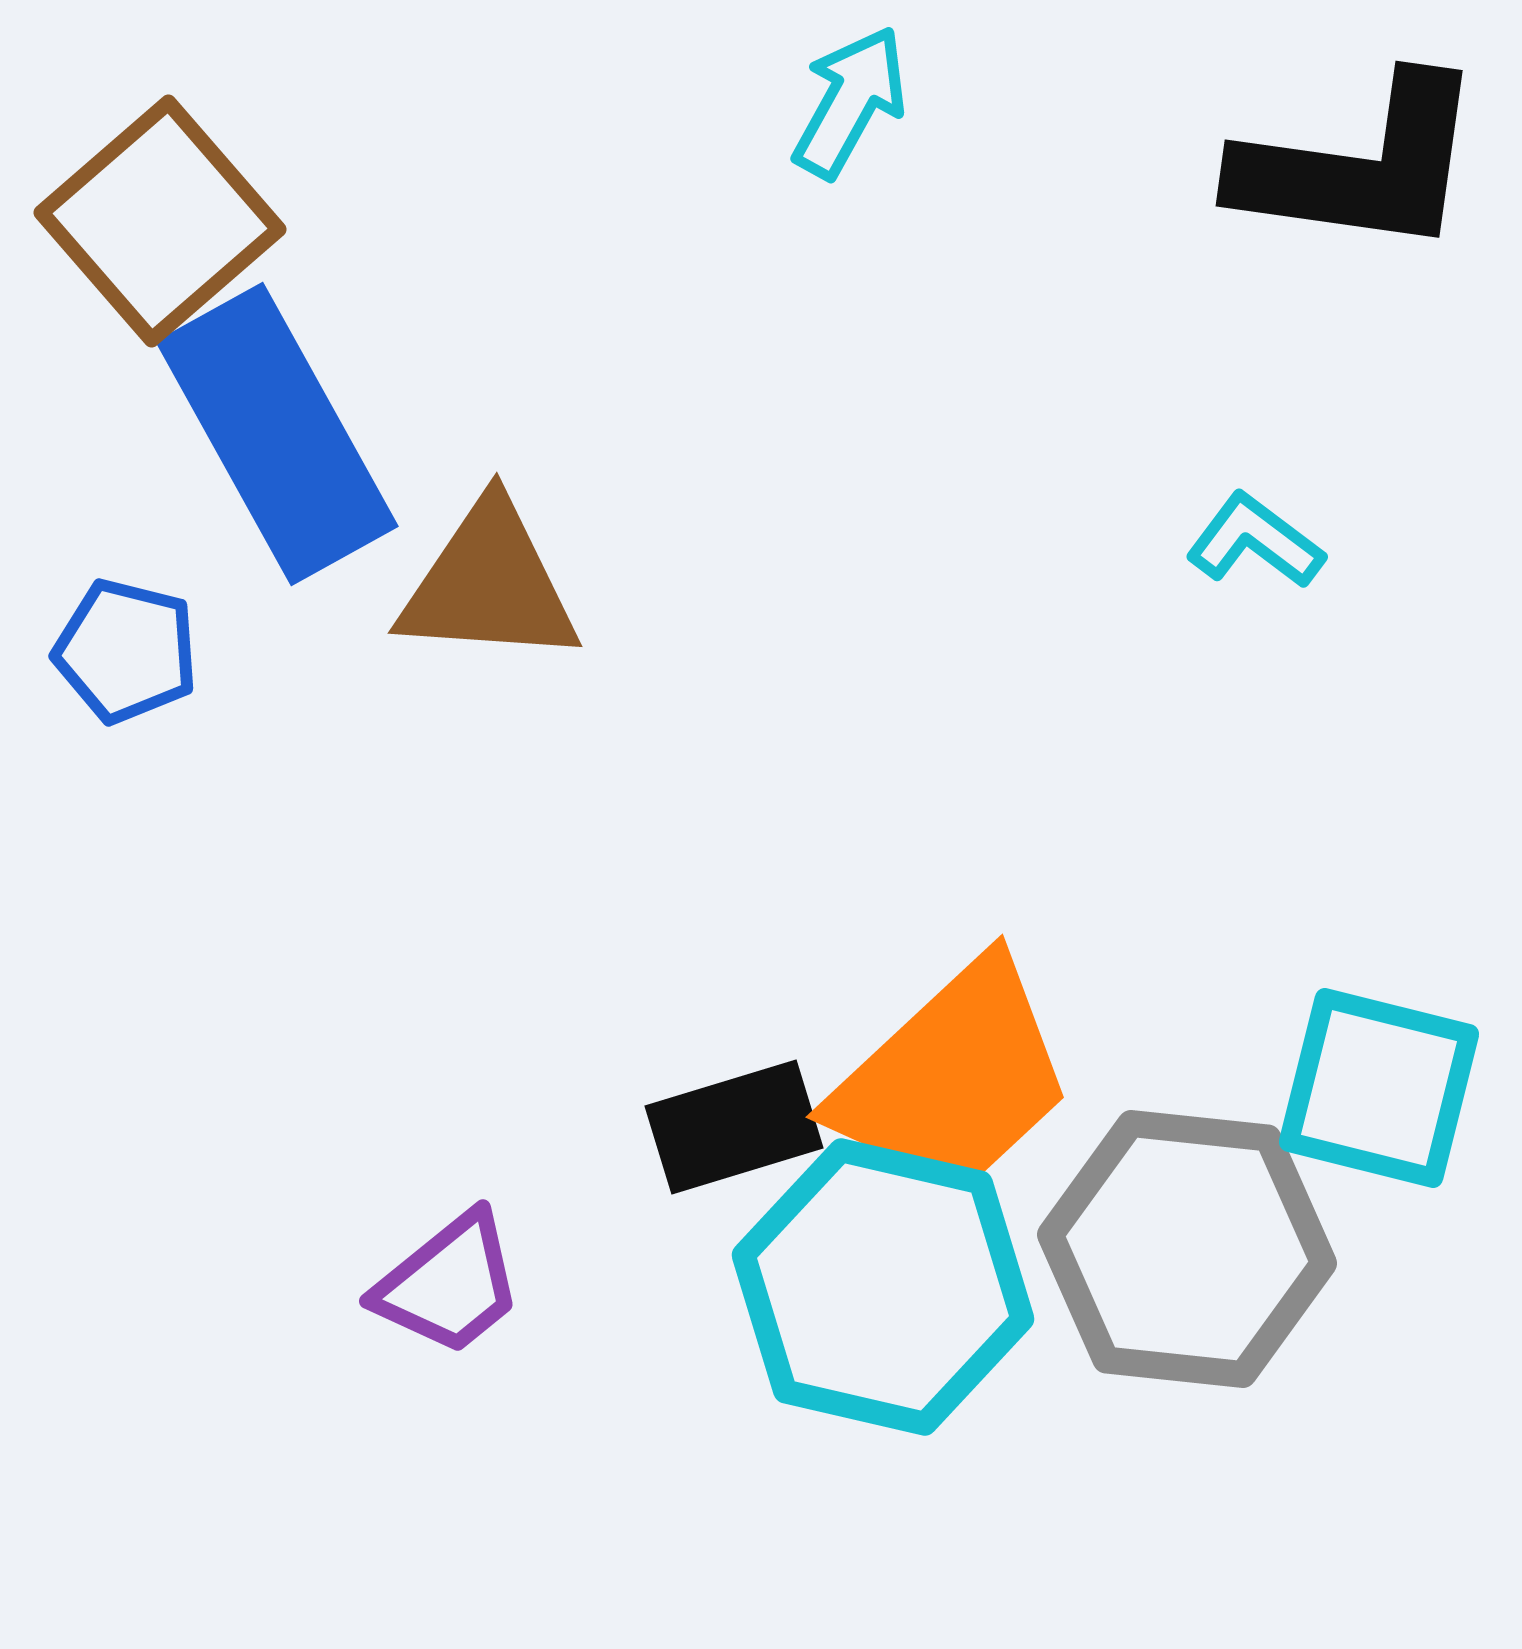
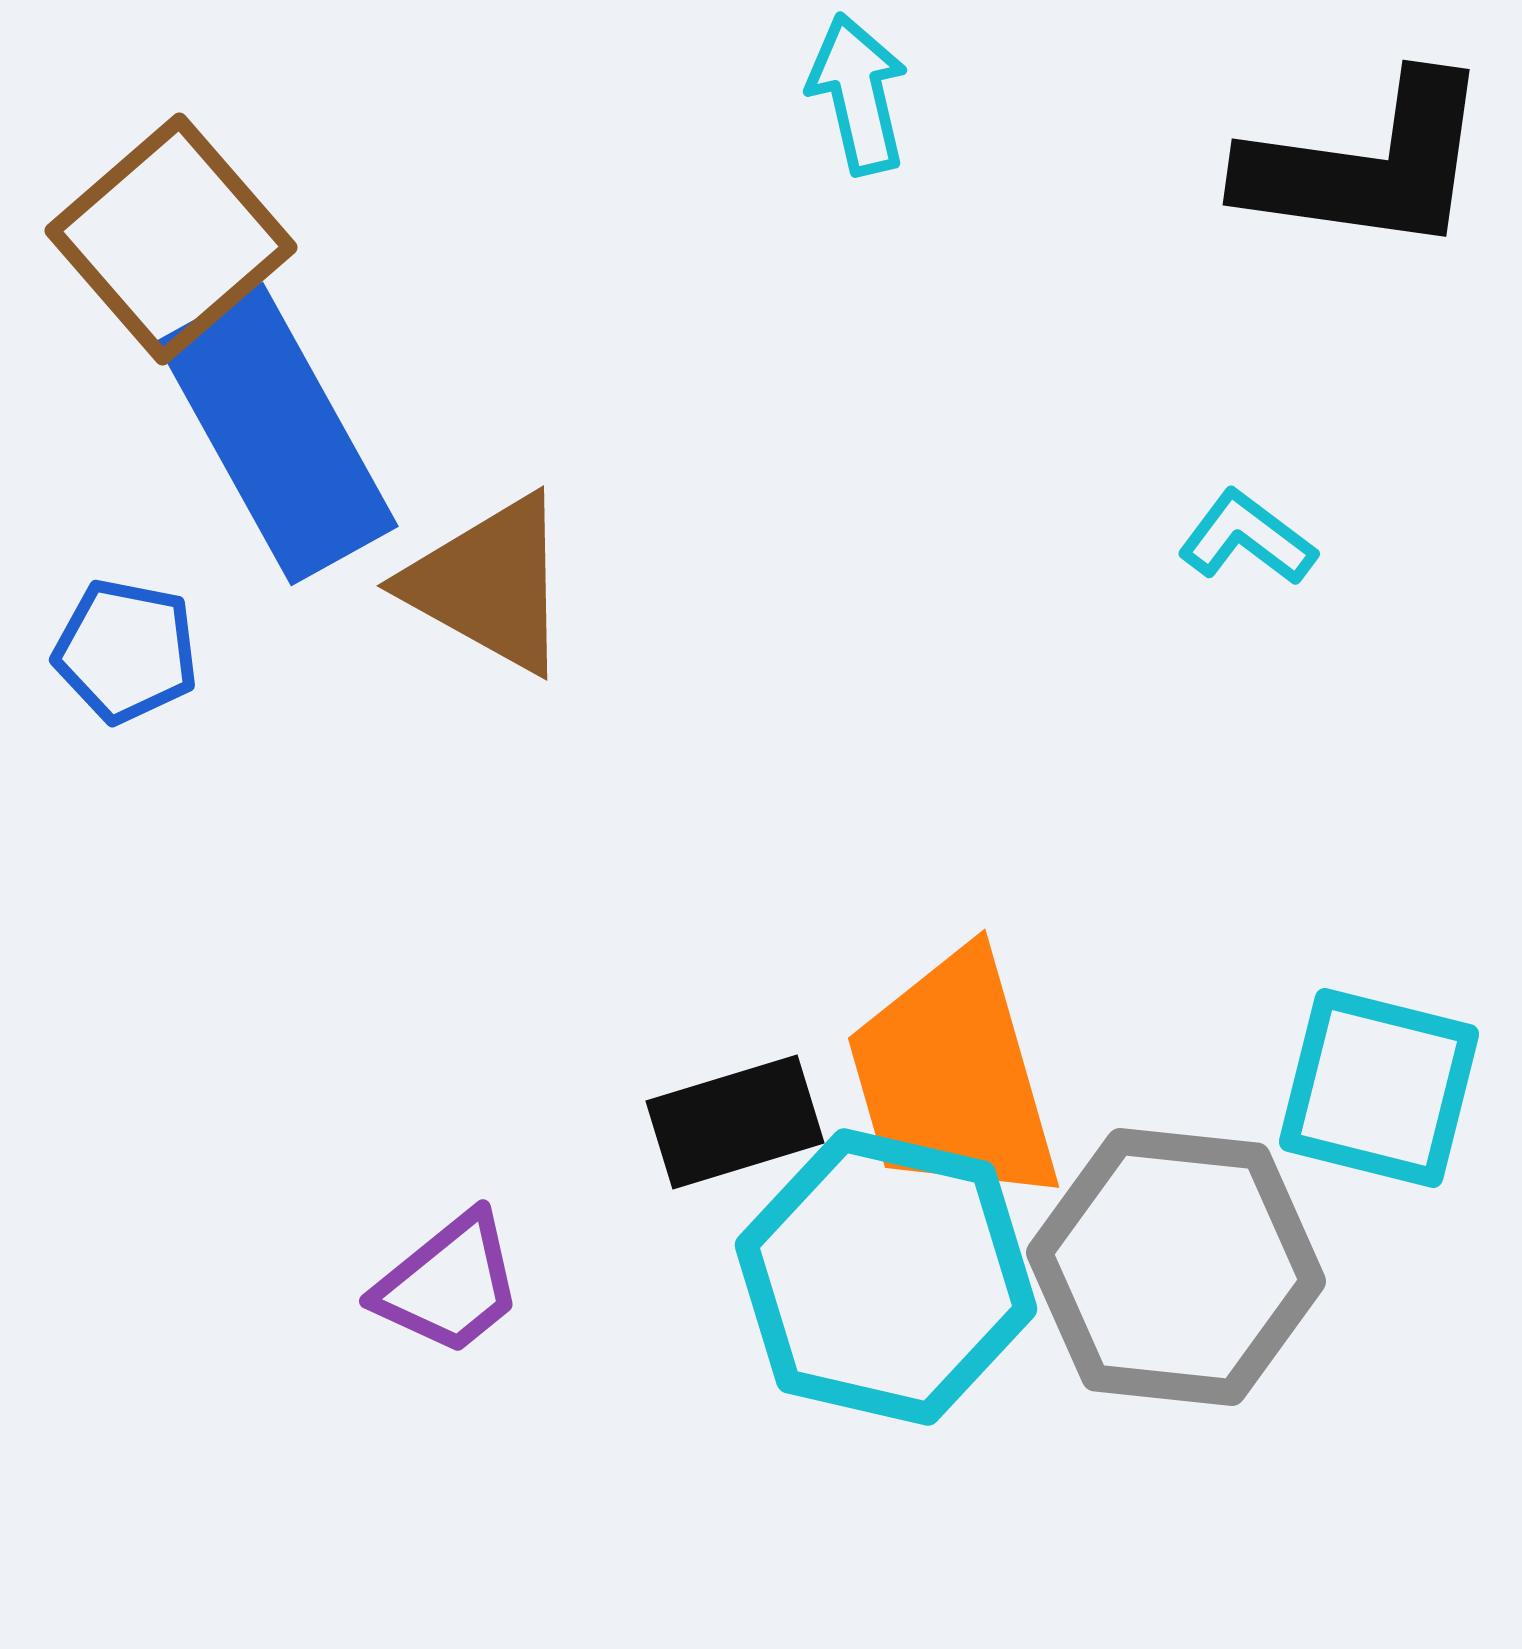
cyan arrow: moved 8 px right, 8 px up; rotated 42 degrees counterclockwise
black L-shape: moved 7 px right, 1 px up
brown square: moved 11 px right, 18 px down
cyan L-shape: moved 8 px left, 3 px up
brown triangle: rotated 25 degrees clockwise
blue pentagon: rotated 3 degrees counterclockwise
orange trapezoid: rotated 117 degrees clockwise
black rectangle: moved 1 px right, 5 px up
gray hexagon: moved 11 px left, 18 px down
cyan hexagon: moved 3 px right, 10 px up
